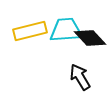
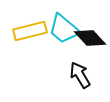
cyan trapezoid: moved 2 px left, 1 px up; rotated 136 degrees counterclockwise
black arrow: moved 2 px up
